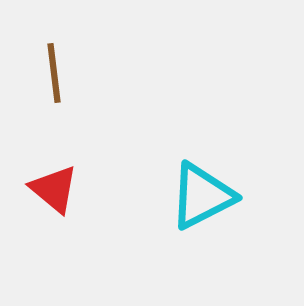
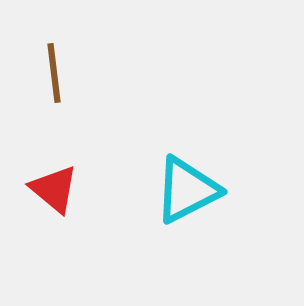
cyan triangle: moved 15 px left, 6 px up
